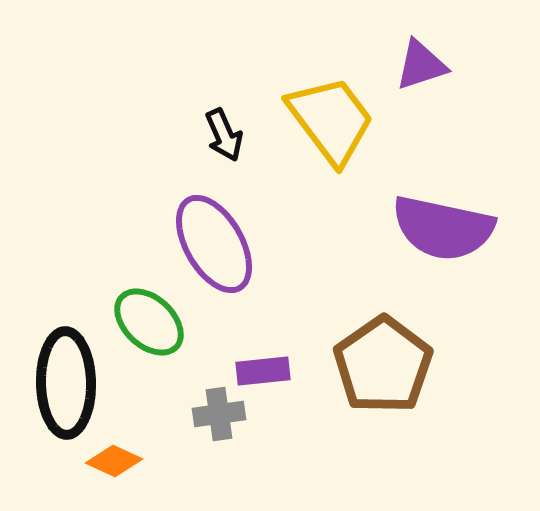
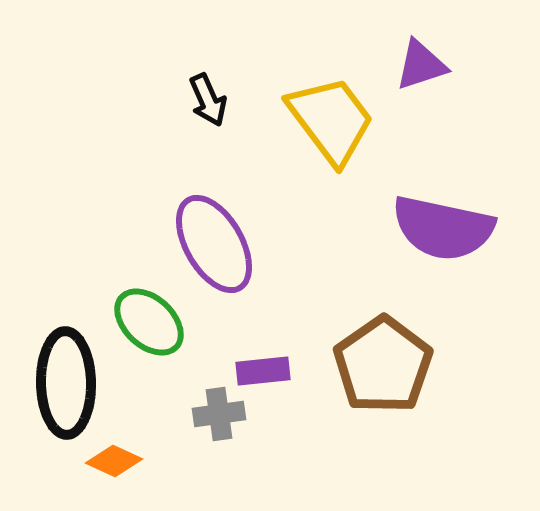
black arrow: moved 16 px left, 35 px up
